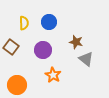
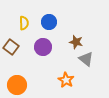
purple circle: moved 3 px up
orange star: moved 13 px right, 5 px down
